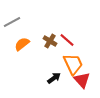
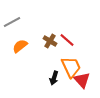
orange semicircle: moved 2 px left, 2 px down
orange trapezoid: moved 2 px left, 3 px down
black arrow: rotated 144 degrees clockwise
